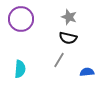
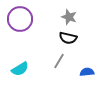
purple circle: moved 1 px left
gray line: moved 1 px down
cyan semicircle: rotated 54 degrees clockwise
